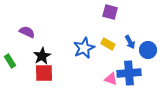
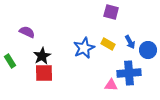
purple square: moved 1 px right
pink triangle: moved 6 px down; rotated 16 degrees counterclockwise
